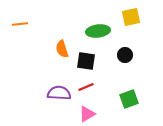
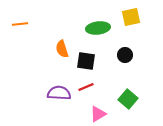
green ellipse: moved 3 px up
green square: moved 1 px left; rotated 30 degrees counterclockwise
pink triangle: moved 11 px right
